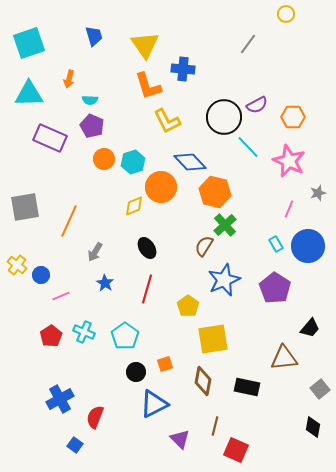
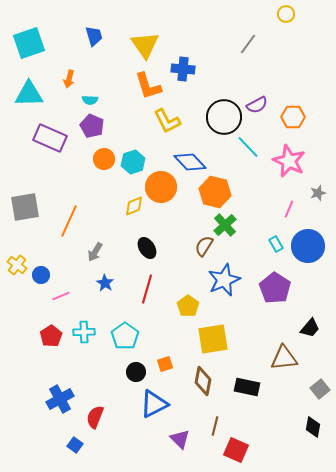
cyan cross at (84, 332): rotated 25 degrees counterclockwise
